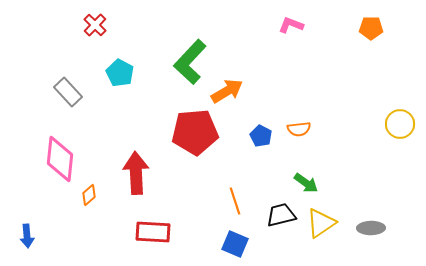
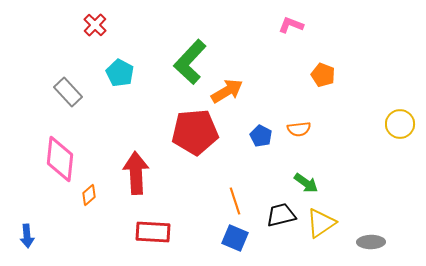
orange pentagon: moved 48 px left, 47 px down; rotated 20 degrees clockwise
gray ellipse: moved 14 px down
blue square: moved 6 px up
